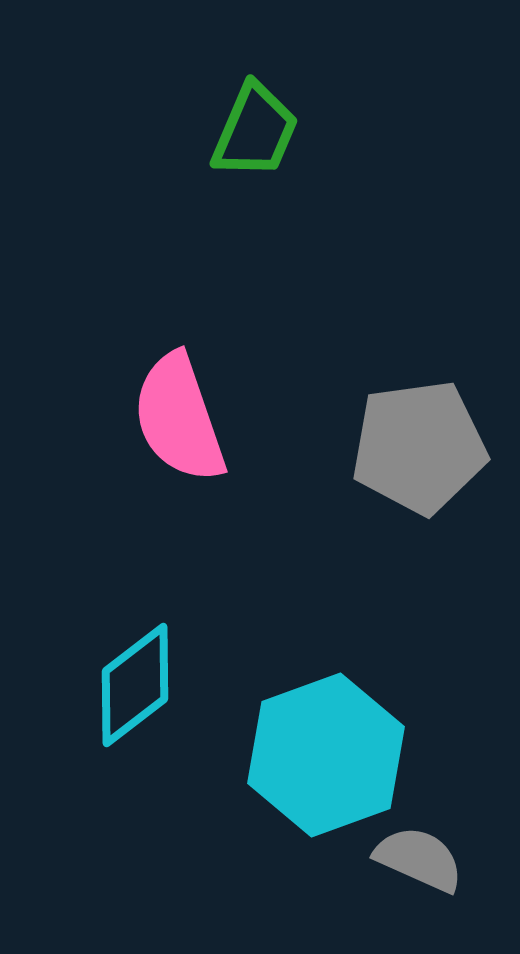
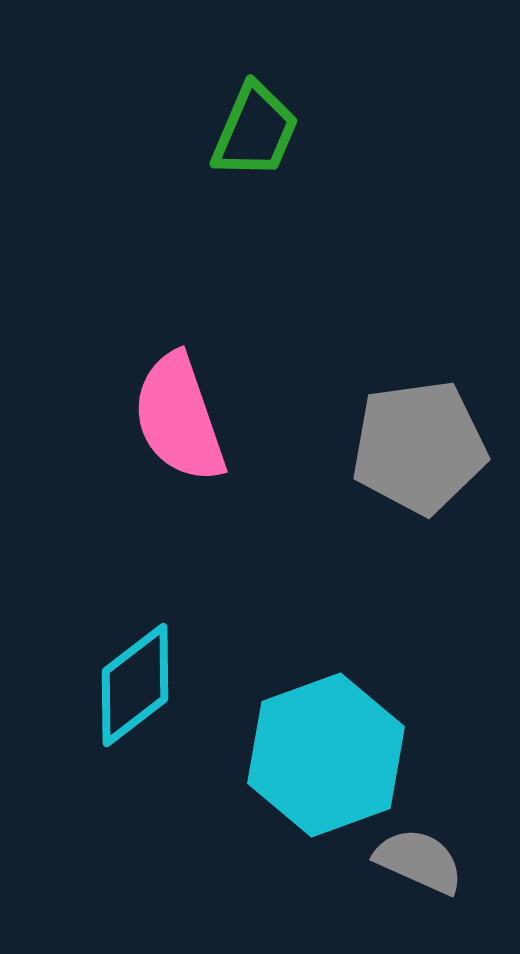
gray semicircle: moved 2 px down
